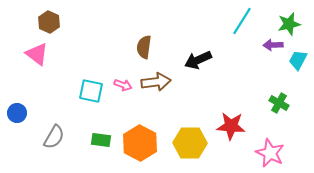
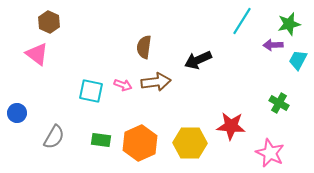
orange hexagon: rotated 8 degrees clockwise
